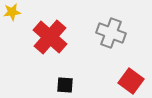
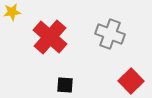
gray cross: moved 1 px left, 1 px down
red square: rotated 10 degrees clockwise
